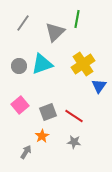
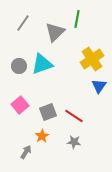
yellow cross: moved 9 px right, 5 px up
